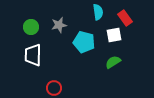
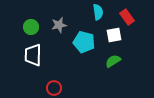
red rectangle: moved 2 px right, 1 px up
green semicircle: moved 1 px up
